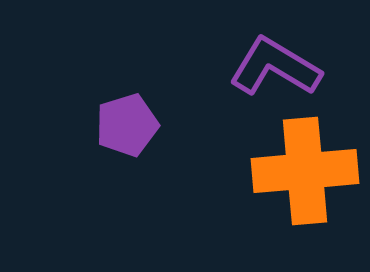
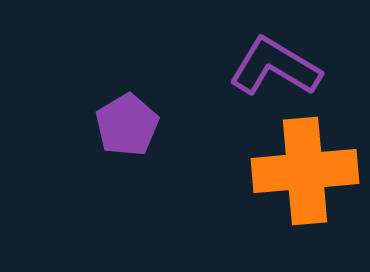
purple pentagon: rotated 14 degrees counterclockwise
